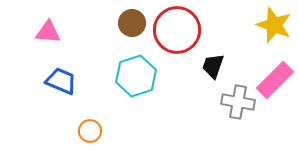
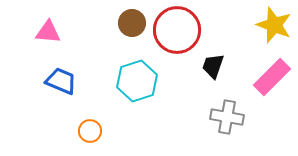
cyan hexagon: moved 1 px right, 5 px down
pink rectangle: moved 3 px left, 3 px up
gray cross: moved 11 px left, 15 px down
